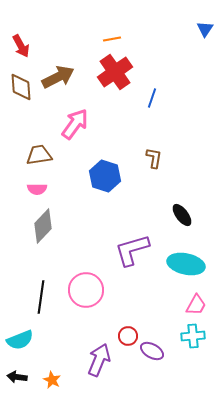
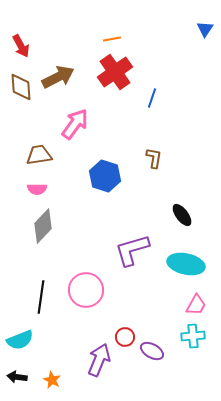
red circle: moved 3 px left, 1 px down
